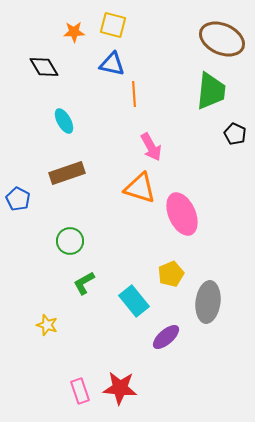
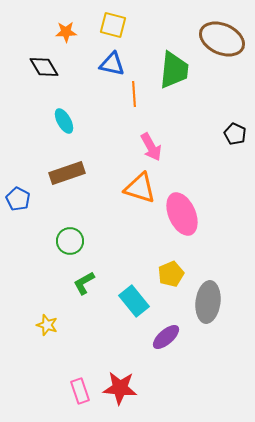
orange star: moved 8 px left
green trapezoid: moved 37 px left, 21 px up
